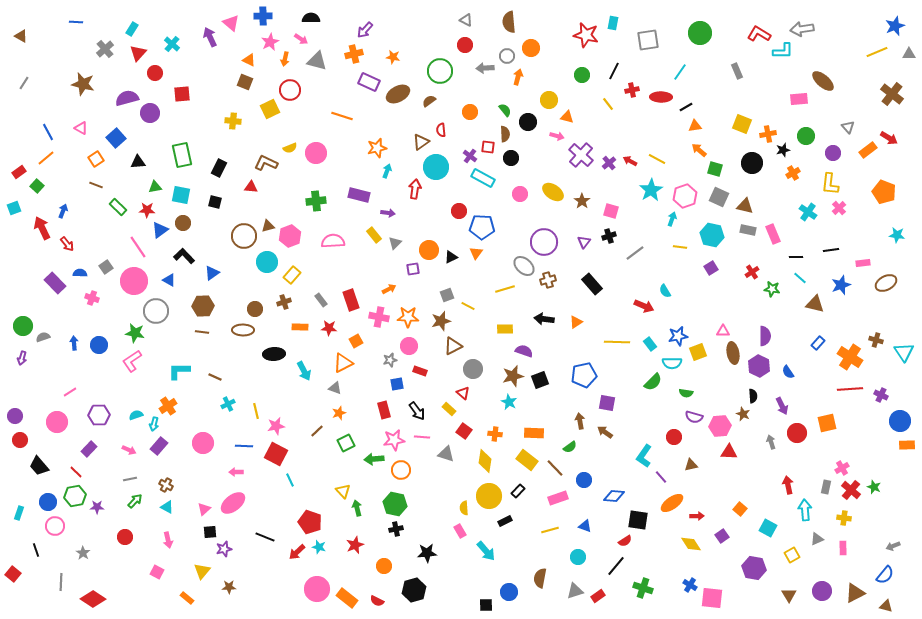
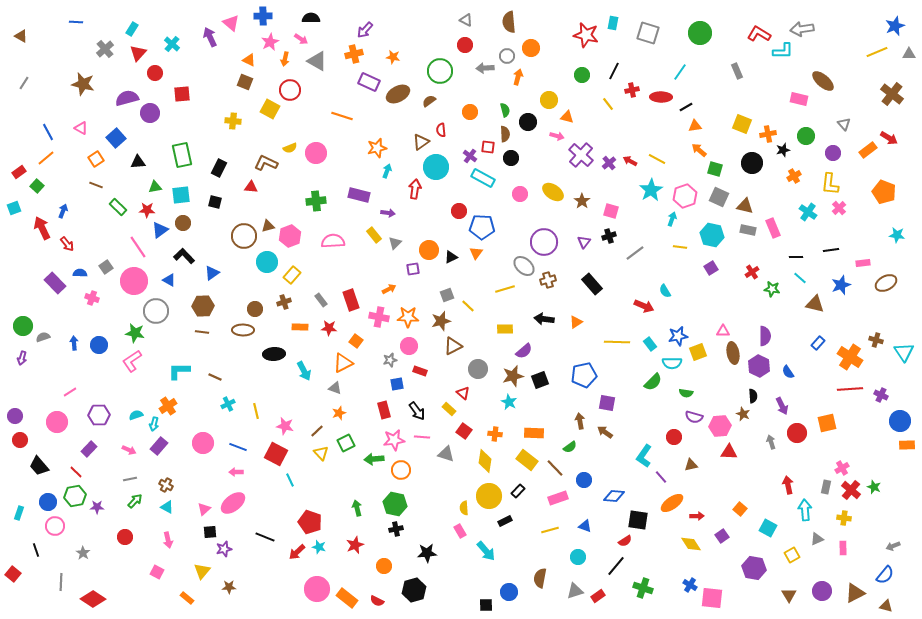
gray square at (648, 40): moved 7 px up; rotated 25 degrees clockwise
gray triangle at (317, 61): rotated 15 degrees clockwise
pink rectangle at (799, 99): rotated 18 degrees clockwise
yellow square at (270, 109): rotated 36 degrees counterclockwise
green semicircle at (505, 110): rotated 24 degrees clockwise
gray triangle at (848, 127): moved 4 px left, 3 px up
orange cross at (793, 173): moved 1 px right, 3 px down
cyan square at (181, 195): rotated 18 degrees counterclockwise
pink rectangle at (773, 234): moved 6 px up
yellow line at (468, 306): rotated 16 degrees clockwise
orange square at (356, 341): rotated 24 degrees counterclockwise
purple semicircle at (524, 351): rotated 120 degrees clockwise
gray circle at (473, 369): moved 5 px right
pink star at (276, 426): moved 9 px right; rotated 24 degrees clockwise
blue line at (244, 446): moved 6 px left, 1 px down; rotated 18 degrees clockwise
yellow triangle at (343, 491): moved 22 px left, 38 px up
